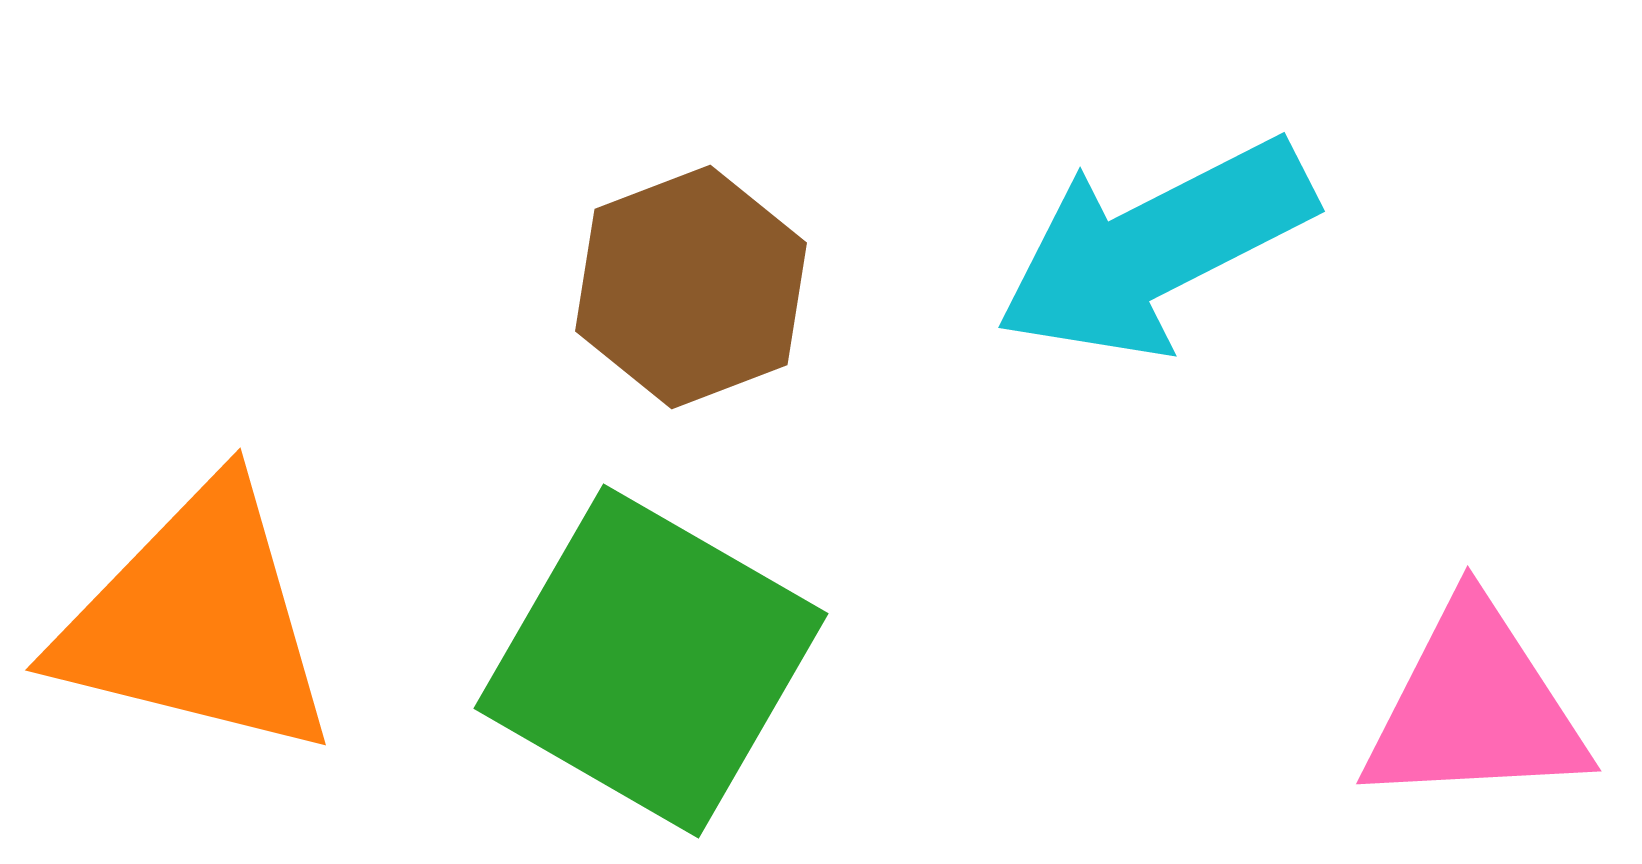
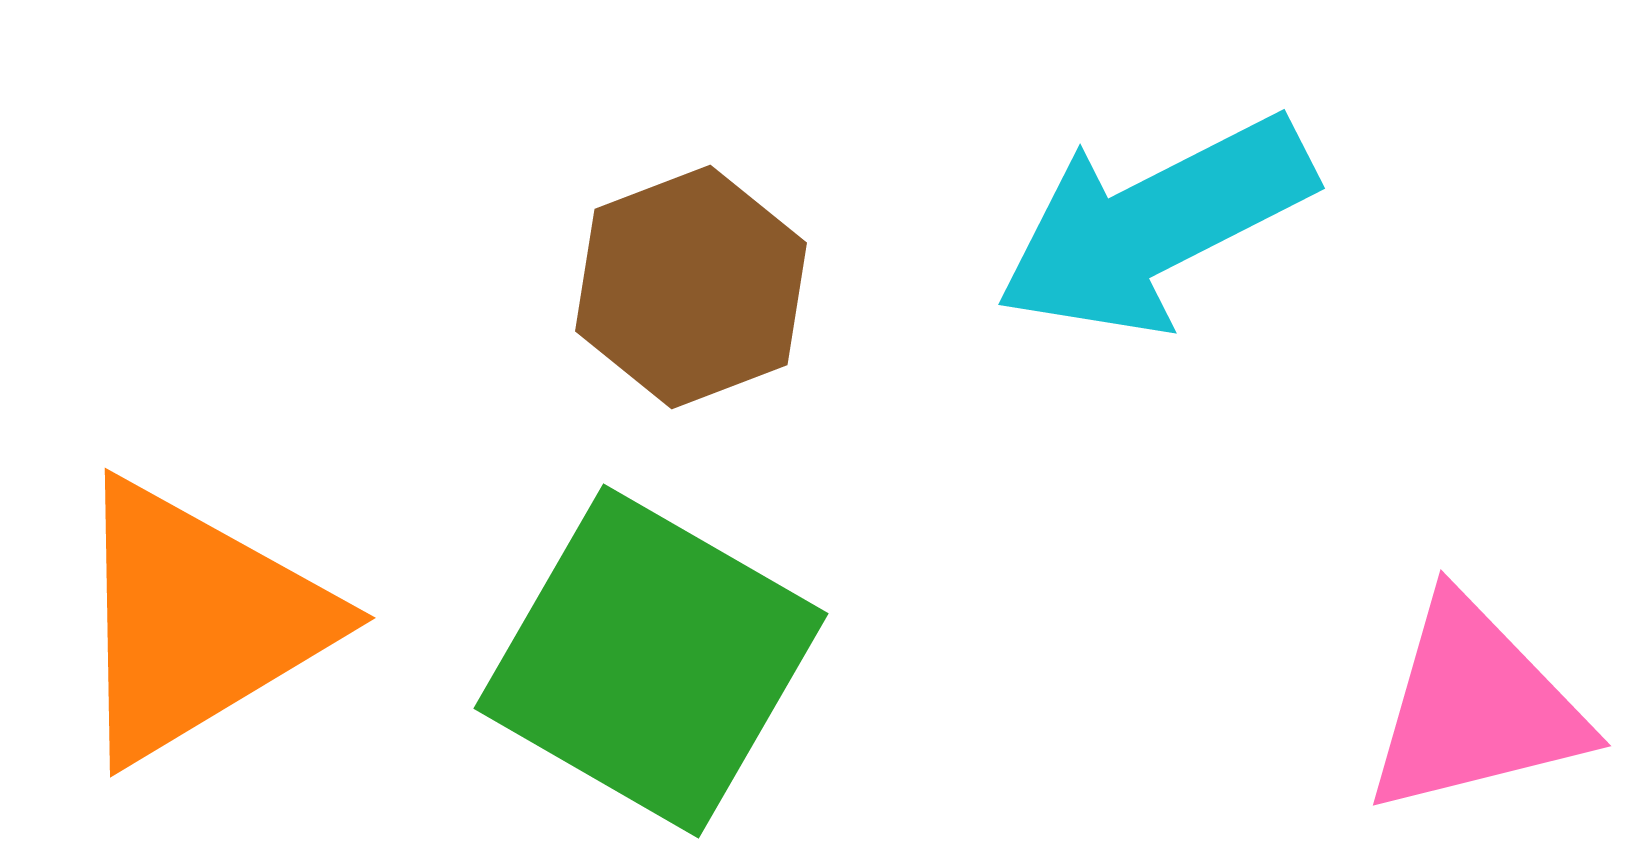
cyan arrow: moved 23 px up
orange triangle: rotated 45 degrees counterclockwise
pink triangle: rotated 11 degrees counterclockwise
